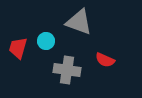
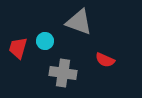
cyan circle: moved 1 px left
gray cross: moved 4 px left, 3 px down
